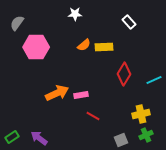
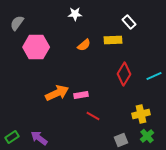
yellow rectangle: moved 9 px right, 7 px up
cyan line: moved 4 px up
green cross: moved 1 px right, 1 px down; rotated 16 degrees counterclockwise
